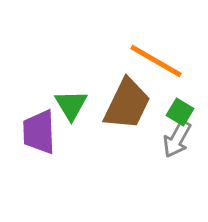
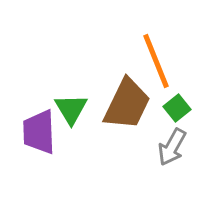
orange line: rotated 38 degrees clockwise
green triangle: moved 4 px down
green square: moved 3 px left, 4 px up; rotated 20 degrees clockwise
gray arrow: moved 5 px left, 8 px down
